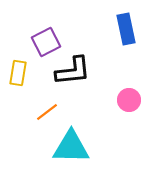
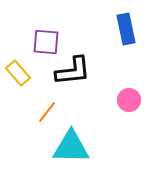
purple square: rotated 32 degrees clockwise
yellow rectangle: rotated 50 degrees counterclockwise
orange line: rotated 15 degrees counterclockwise
